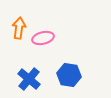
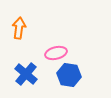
pink ellipse: moved 13 px right, 15 px down
blue cross: moved 3 px left, 5 px up
